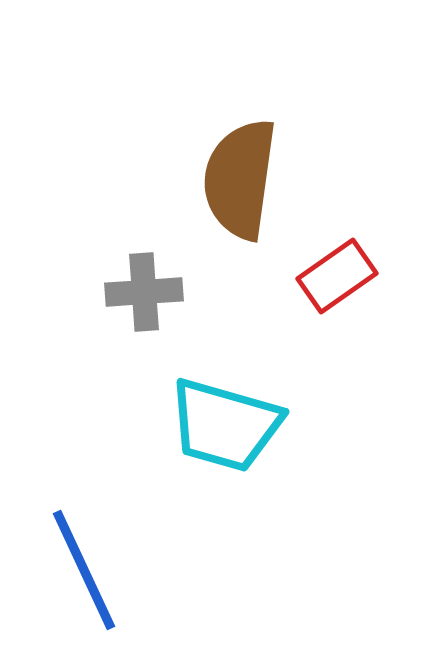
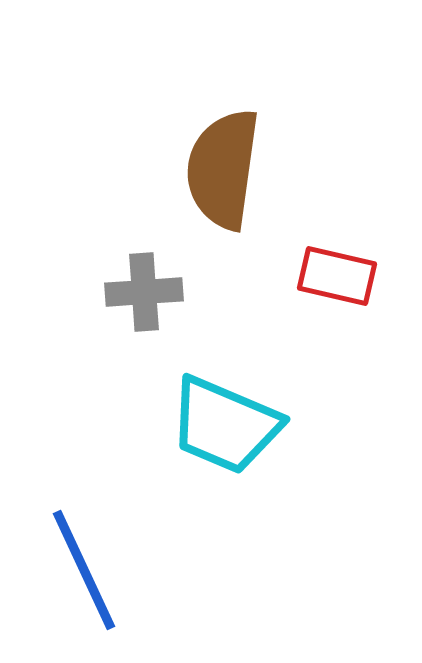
brown semicircle: moved 17 px left, 10 px up
red rectangle: rotated 48 degrees clockwise
cyan trapezoid: rotated 7 degrees clockwise
